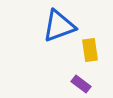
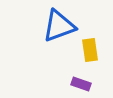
purple rectangle: rotated 18 degrees counterclockwise
